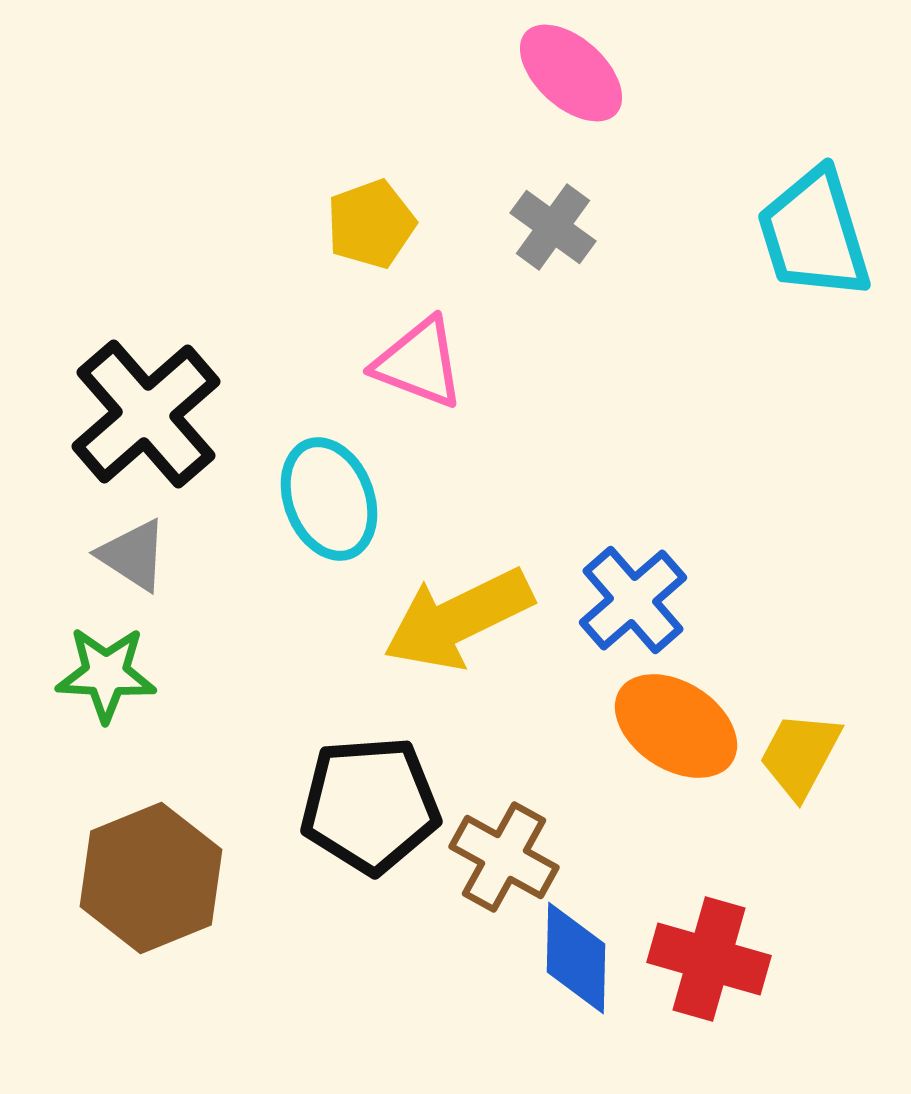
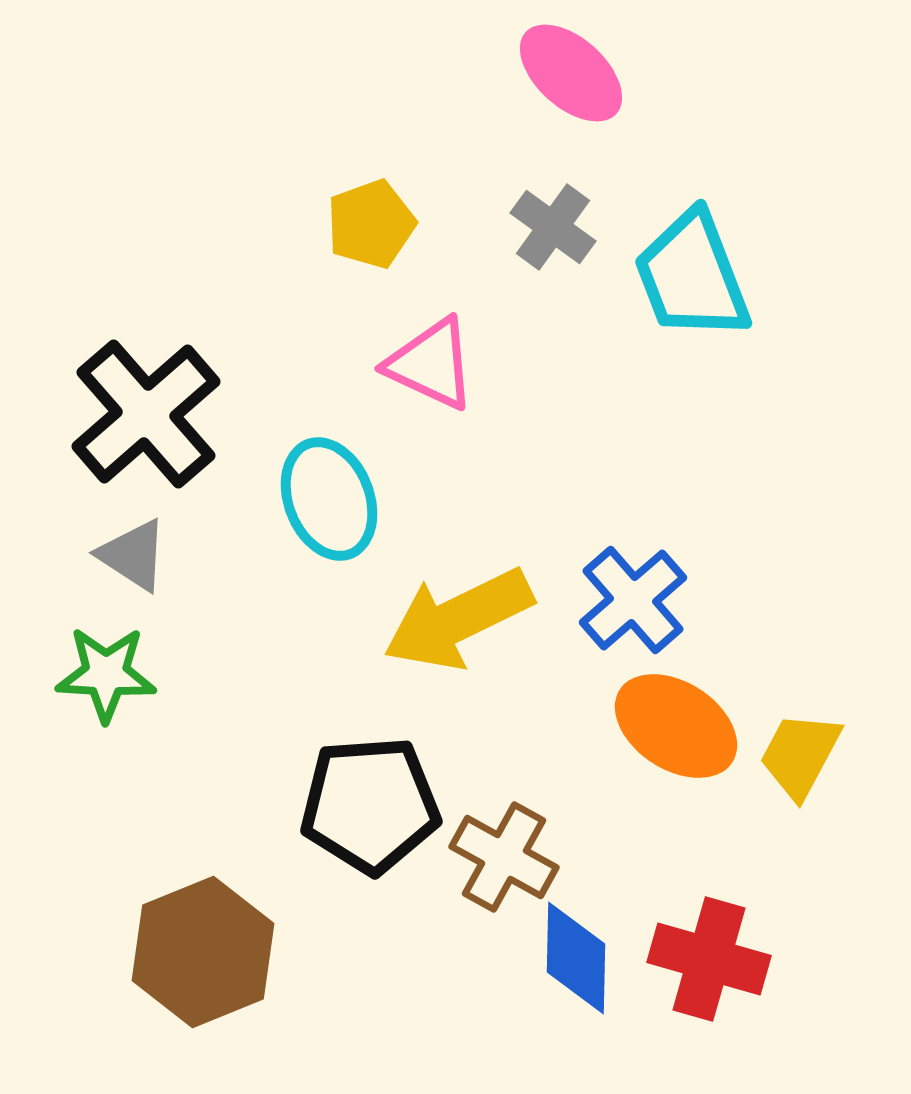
cyan trapezoid: moved 122 px left, 42 px down; rotated 4 degrees counterclockwise
pink triangle: moved 12 px right, 1 px down; rotated 4 degrees clockwise
brown hexagon: moved 52 px right, 74 px down
